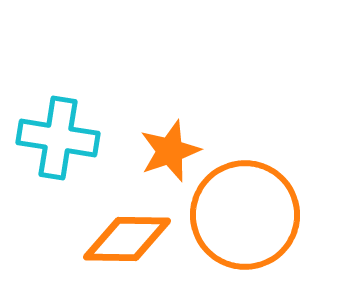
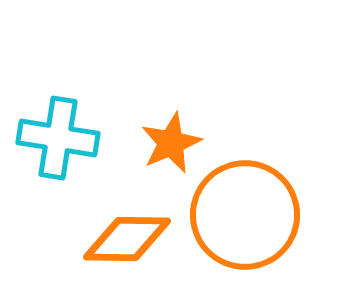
orange star: moved 1 px right, 8 px up; rotated 4 degrees counterclockwise
